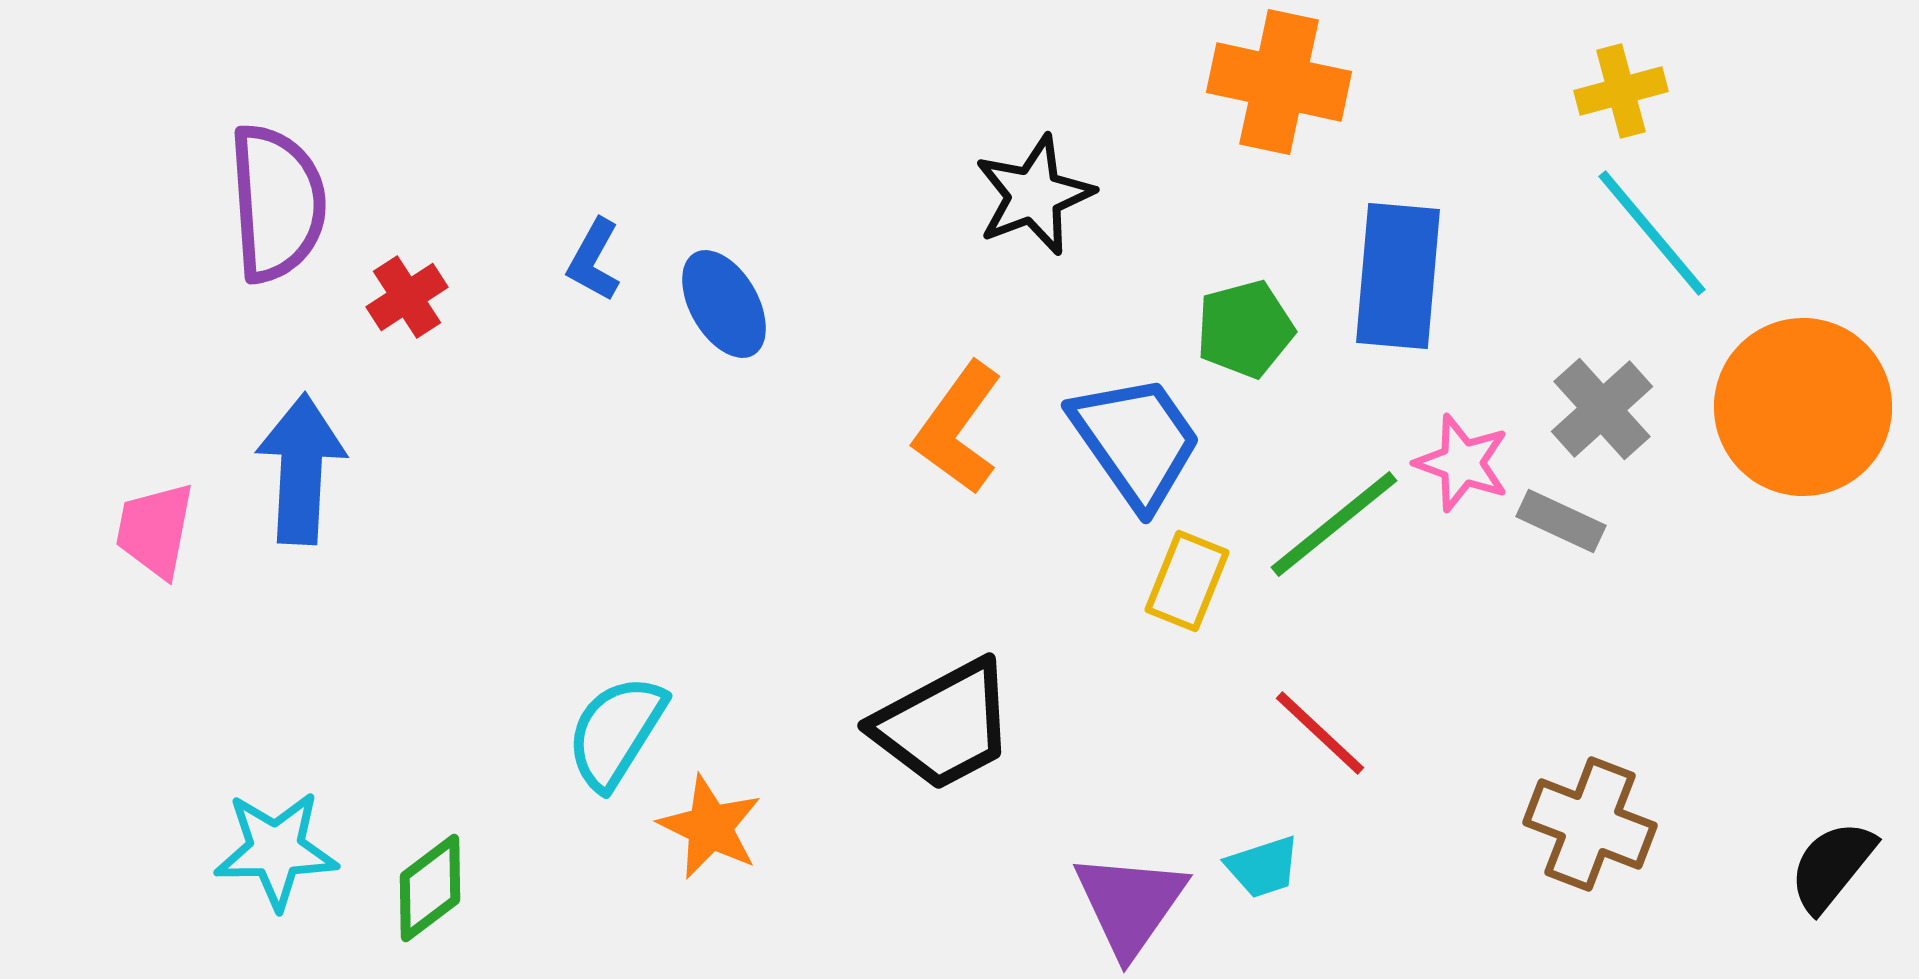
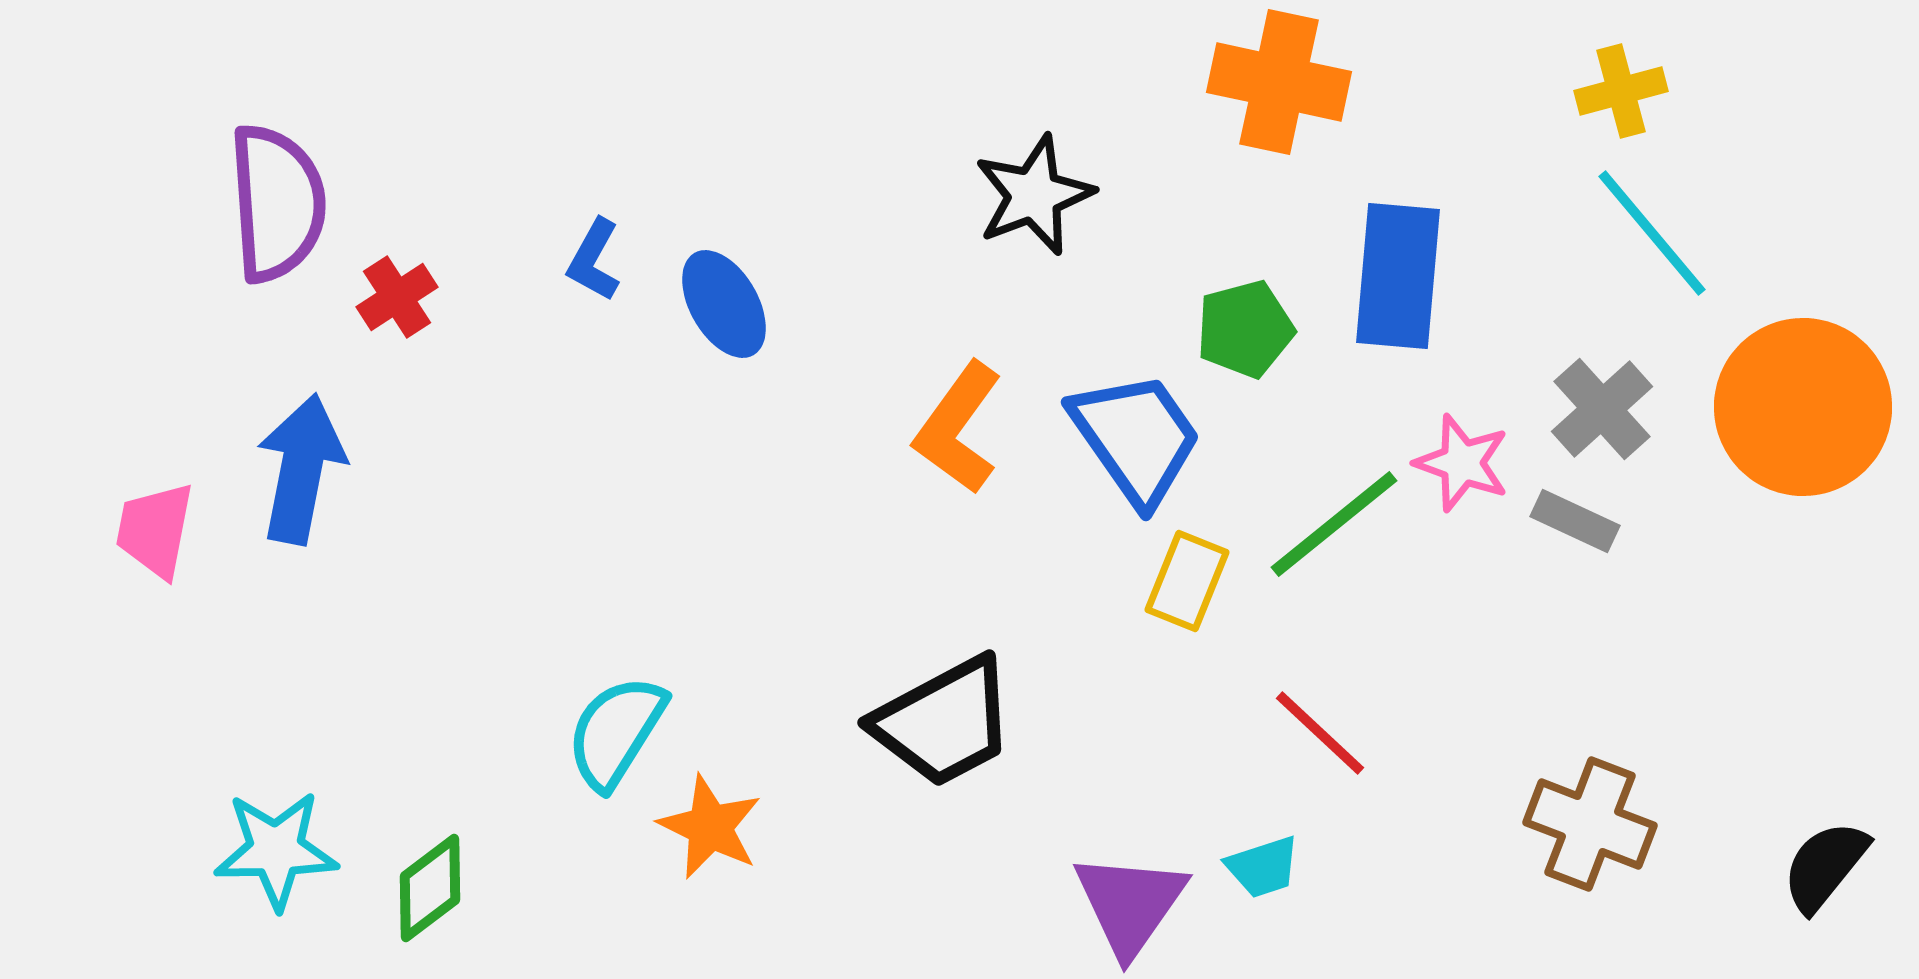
red cross: moved 10 px left
blue trapezoid: moved 3 px up
blue arrow: rotated 8 degrees clockwise
gray rectangle: moved 14 px right
black trapezoid: moved 3 px up
black semicircle: moved 7 px left
